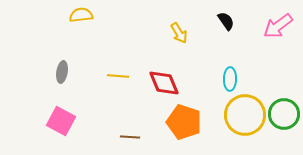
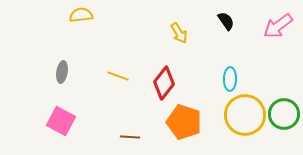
yellow line: rotated 15 degrees clockwise
red diamond: rotated 60 degrees clockwise
